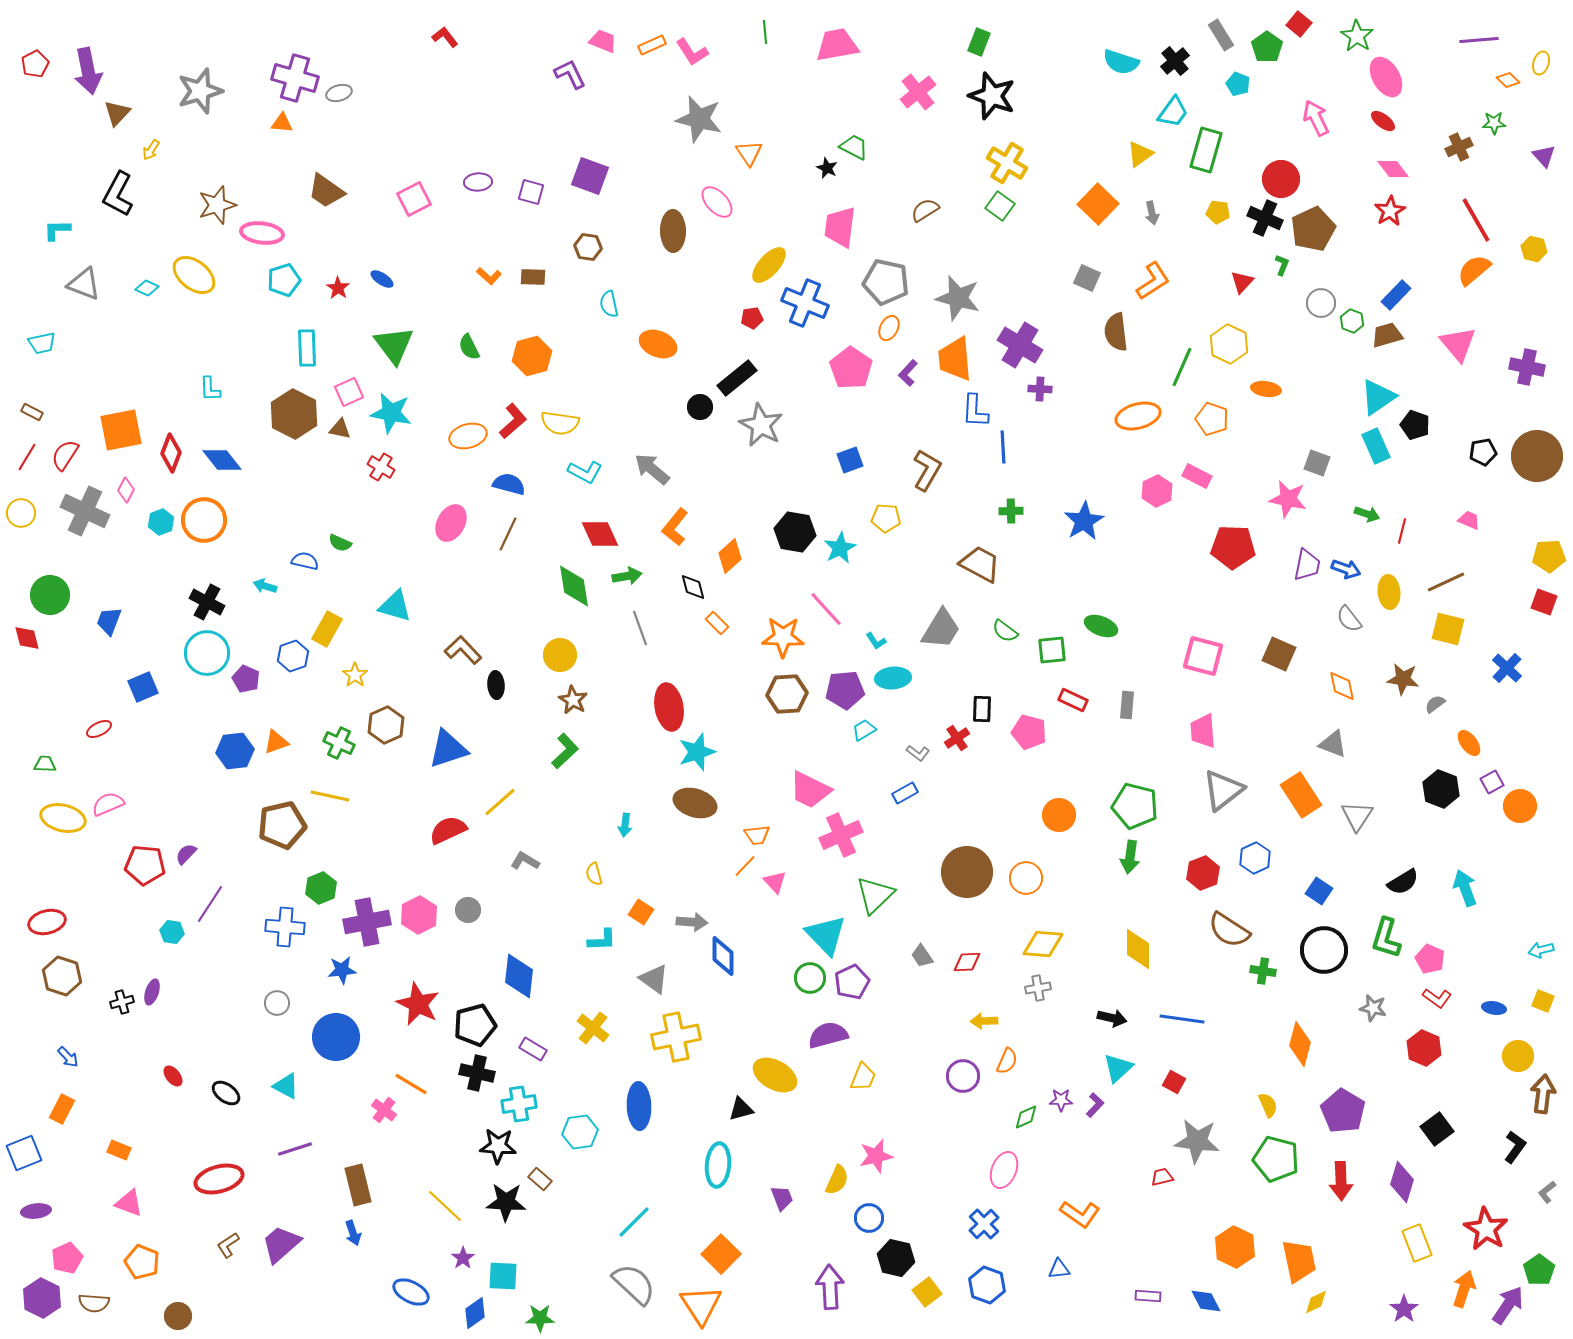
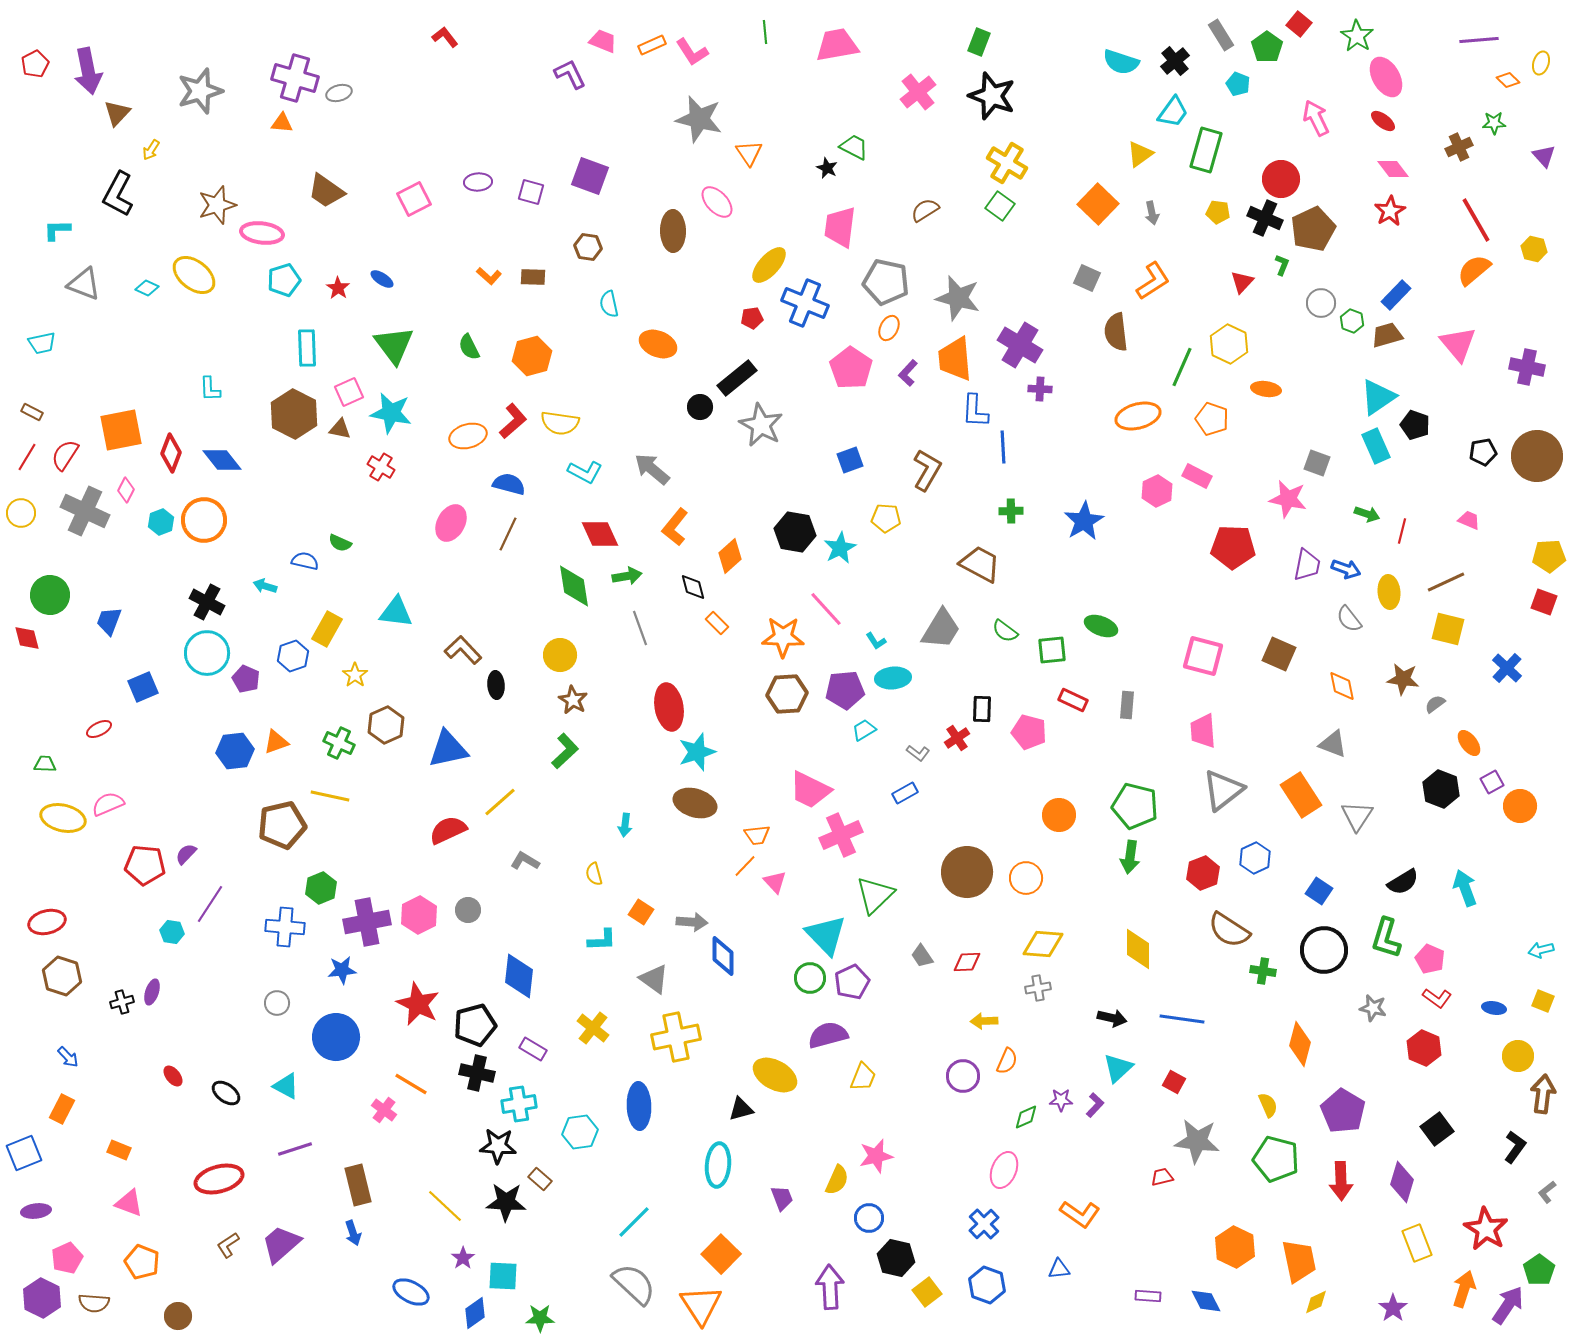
cyan triangle at (395, 606): moved 1 px right, 6 px down; rotated 9 degrees counterclockwise
blue triangle at (448, 749): rotated 6 degrees clockwise
purple star at (1404, 1309): moved 11 px left, 1 px up
